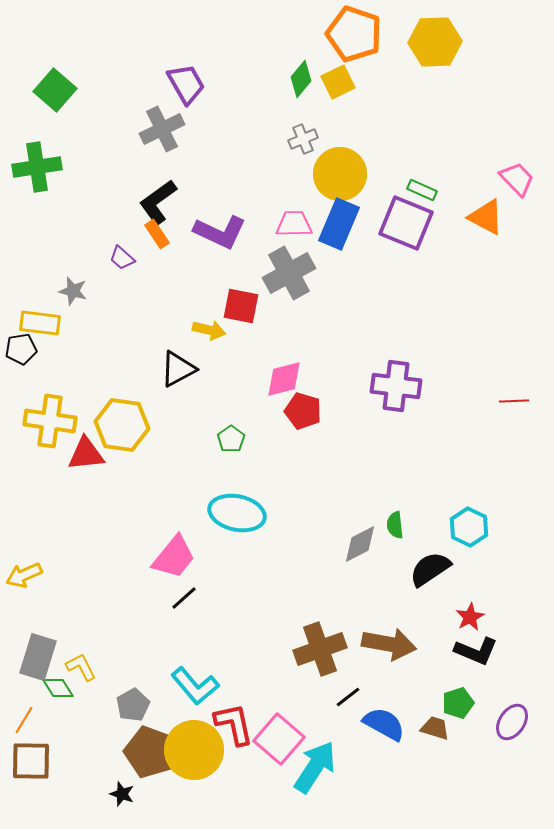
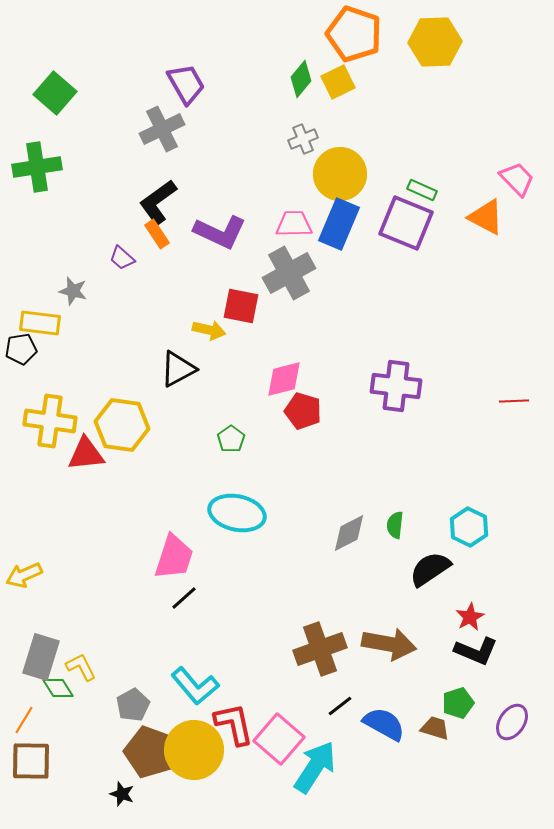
green square at (55, 90): moved 3 px down
green semicircle at (395, 525): rotated 12 degrees clockwise
gray diamond at (360, 544): moved 11 px left, 11 px up
pink trapezoid at (174, 557): rotated 21 degrees counterclockwise
gray rectangle at (38, 657): moved 3 px right
black line at (348, 697): moved 8 px left, 9 px down
